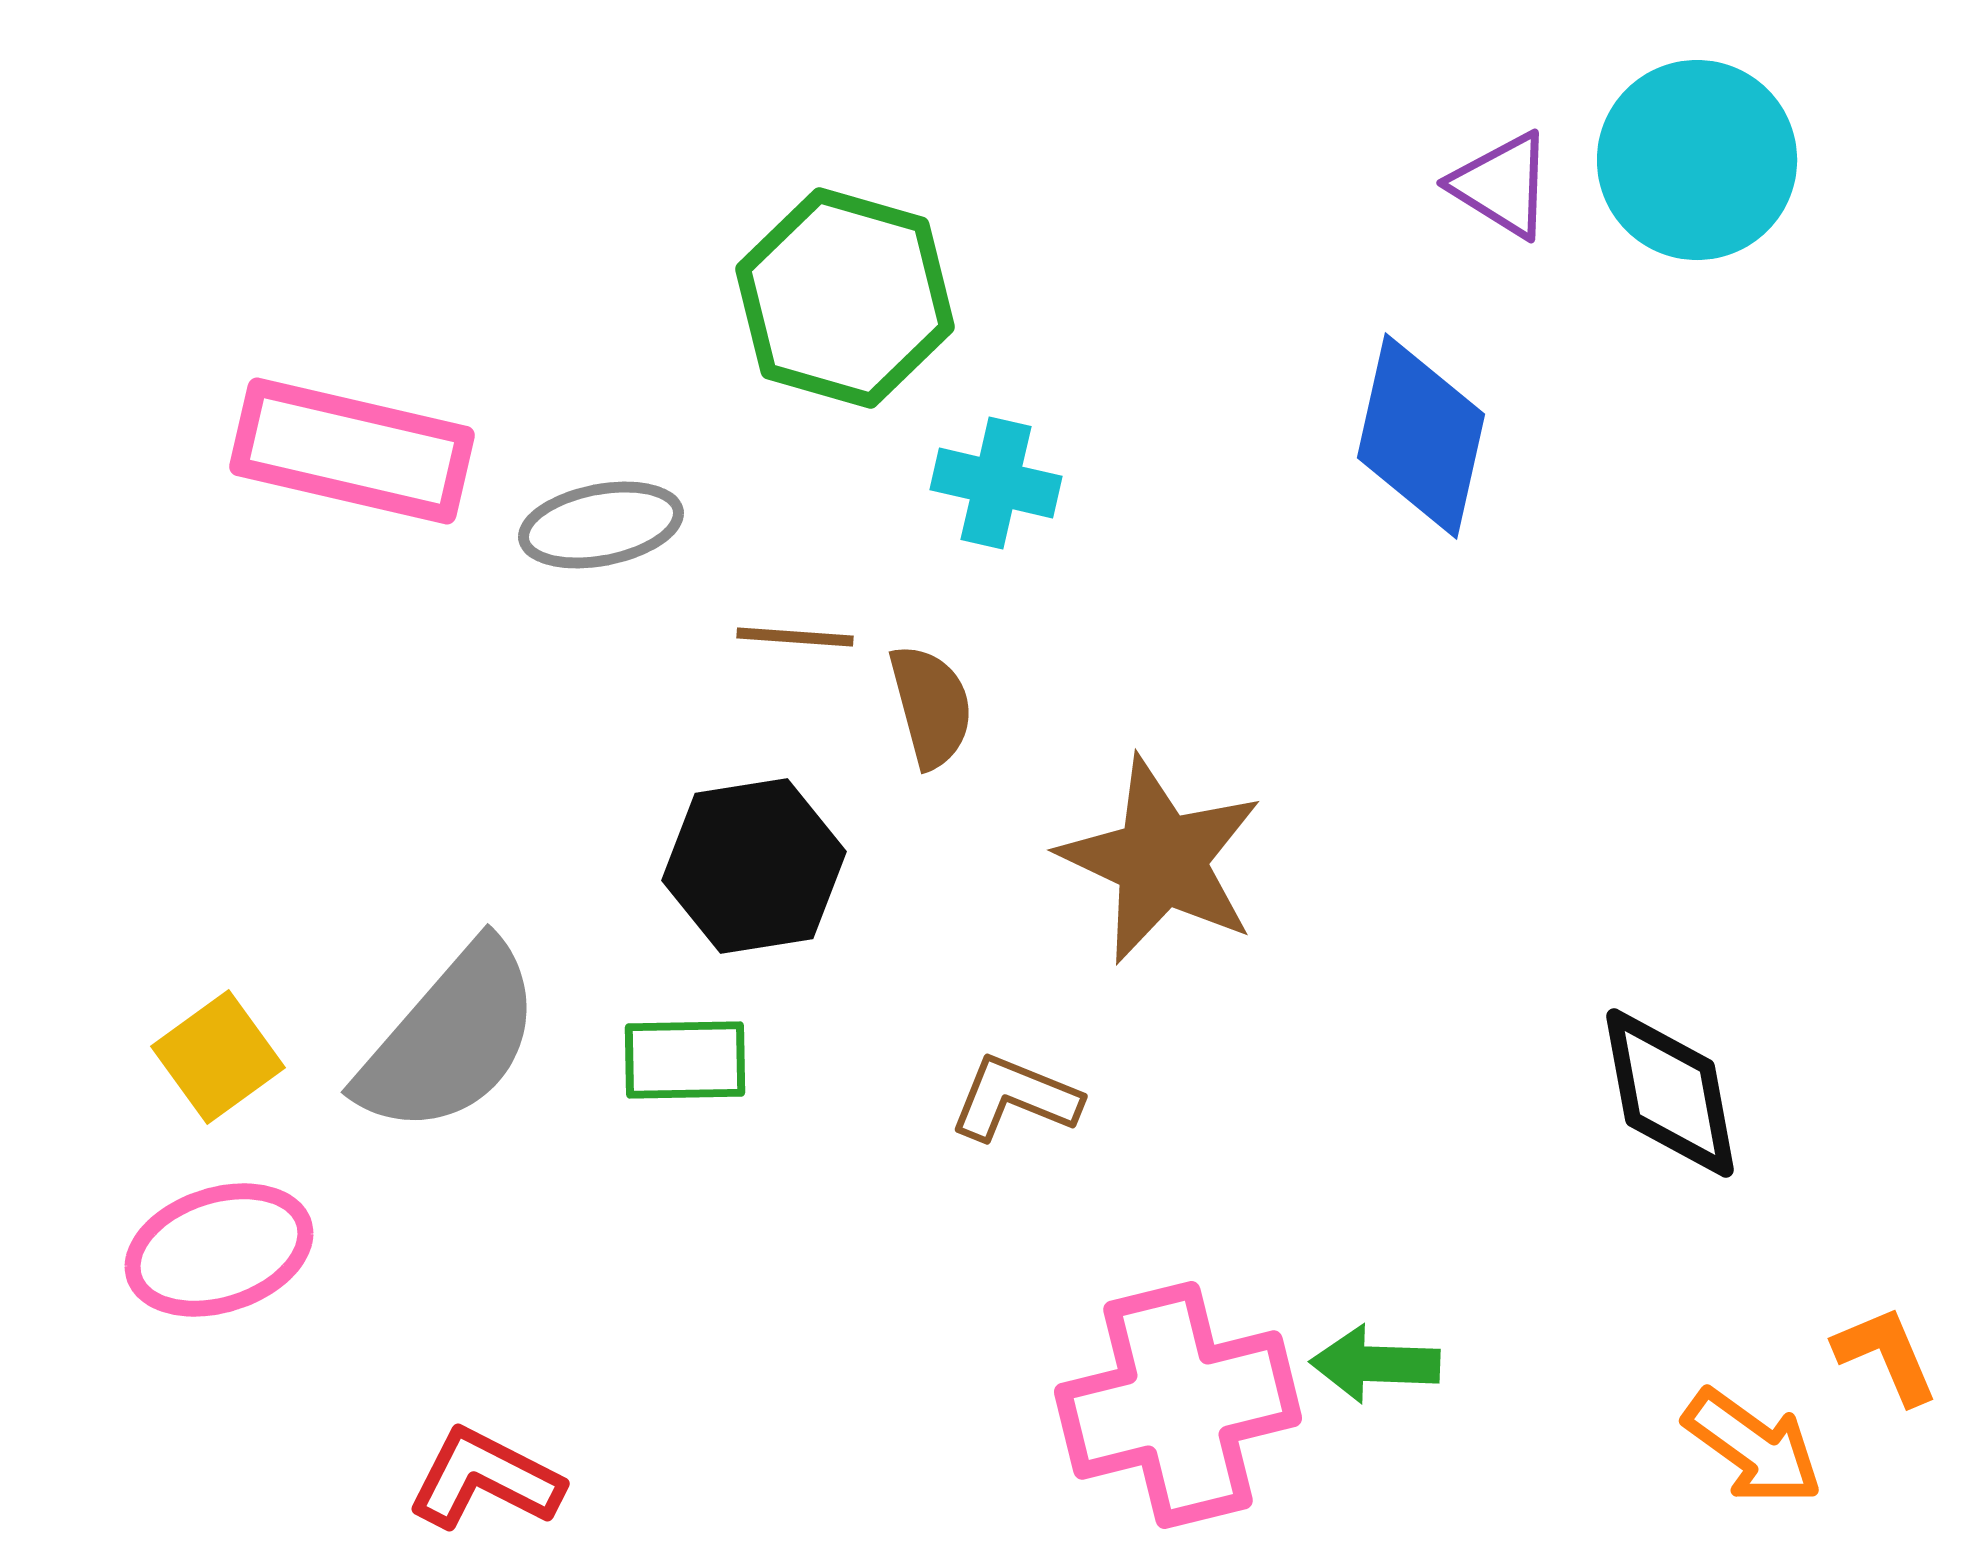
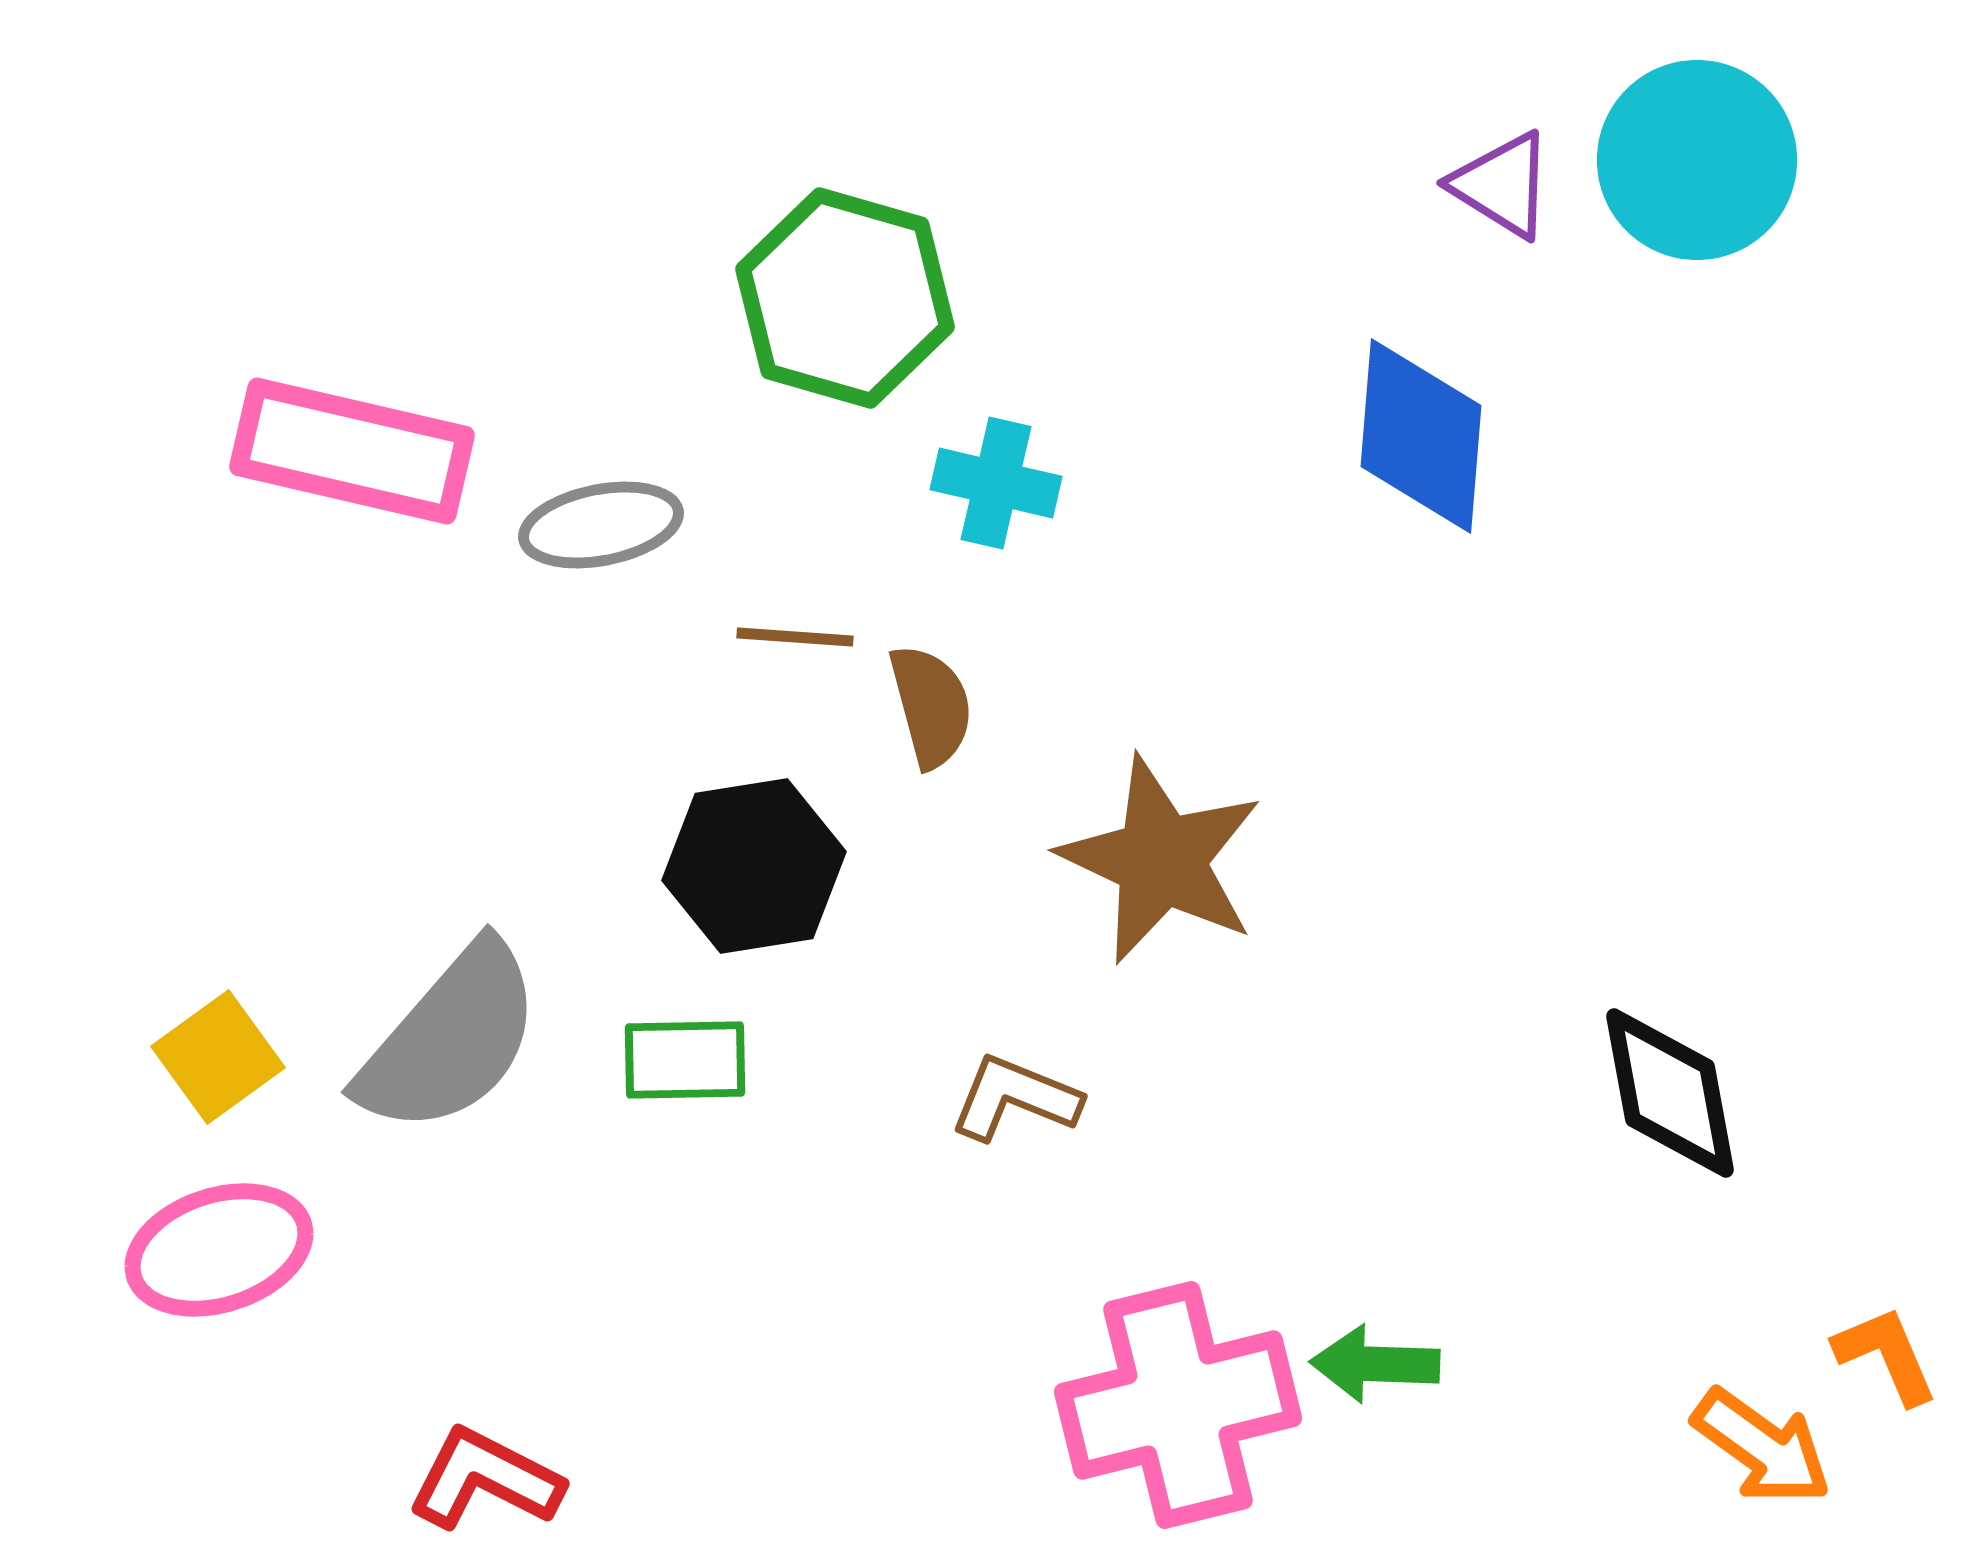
blue diamond: rotated 8 degrees counterclockwise
orange arrow: moved 9 px right
